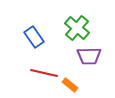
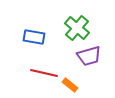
blue rectangle: rotated 45 degrees counterclockwise
purple trapezoid: rotated 15 degrees counterclockwise
